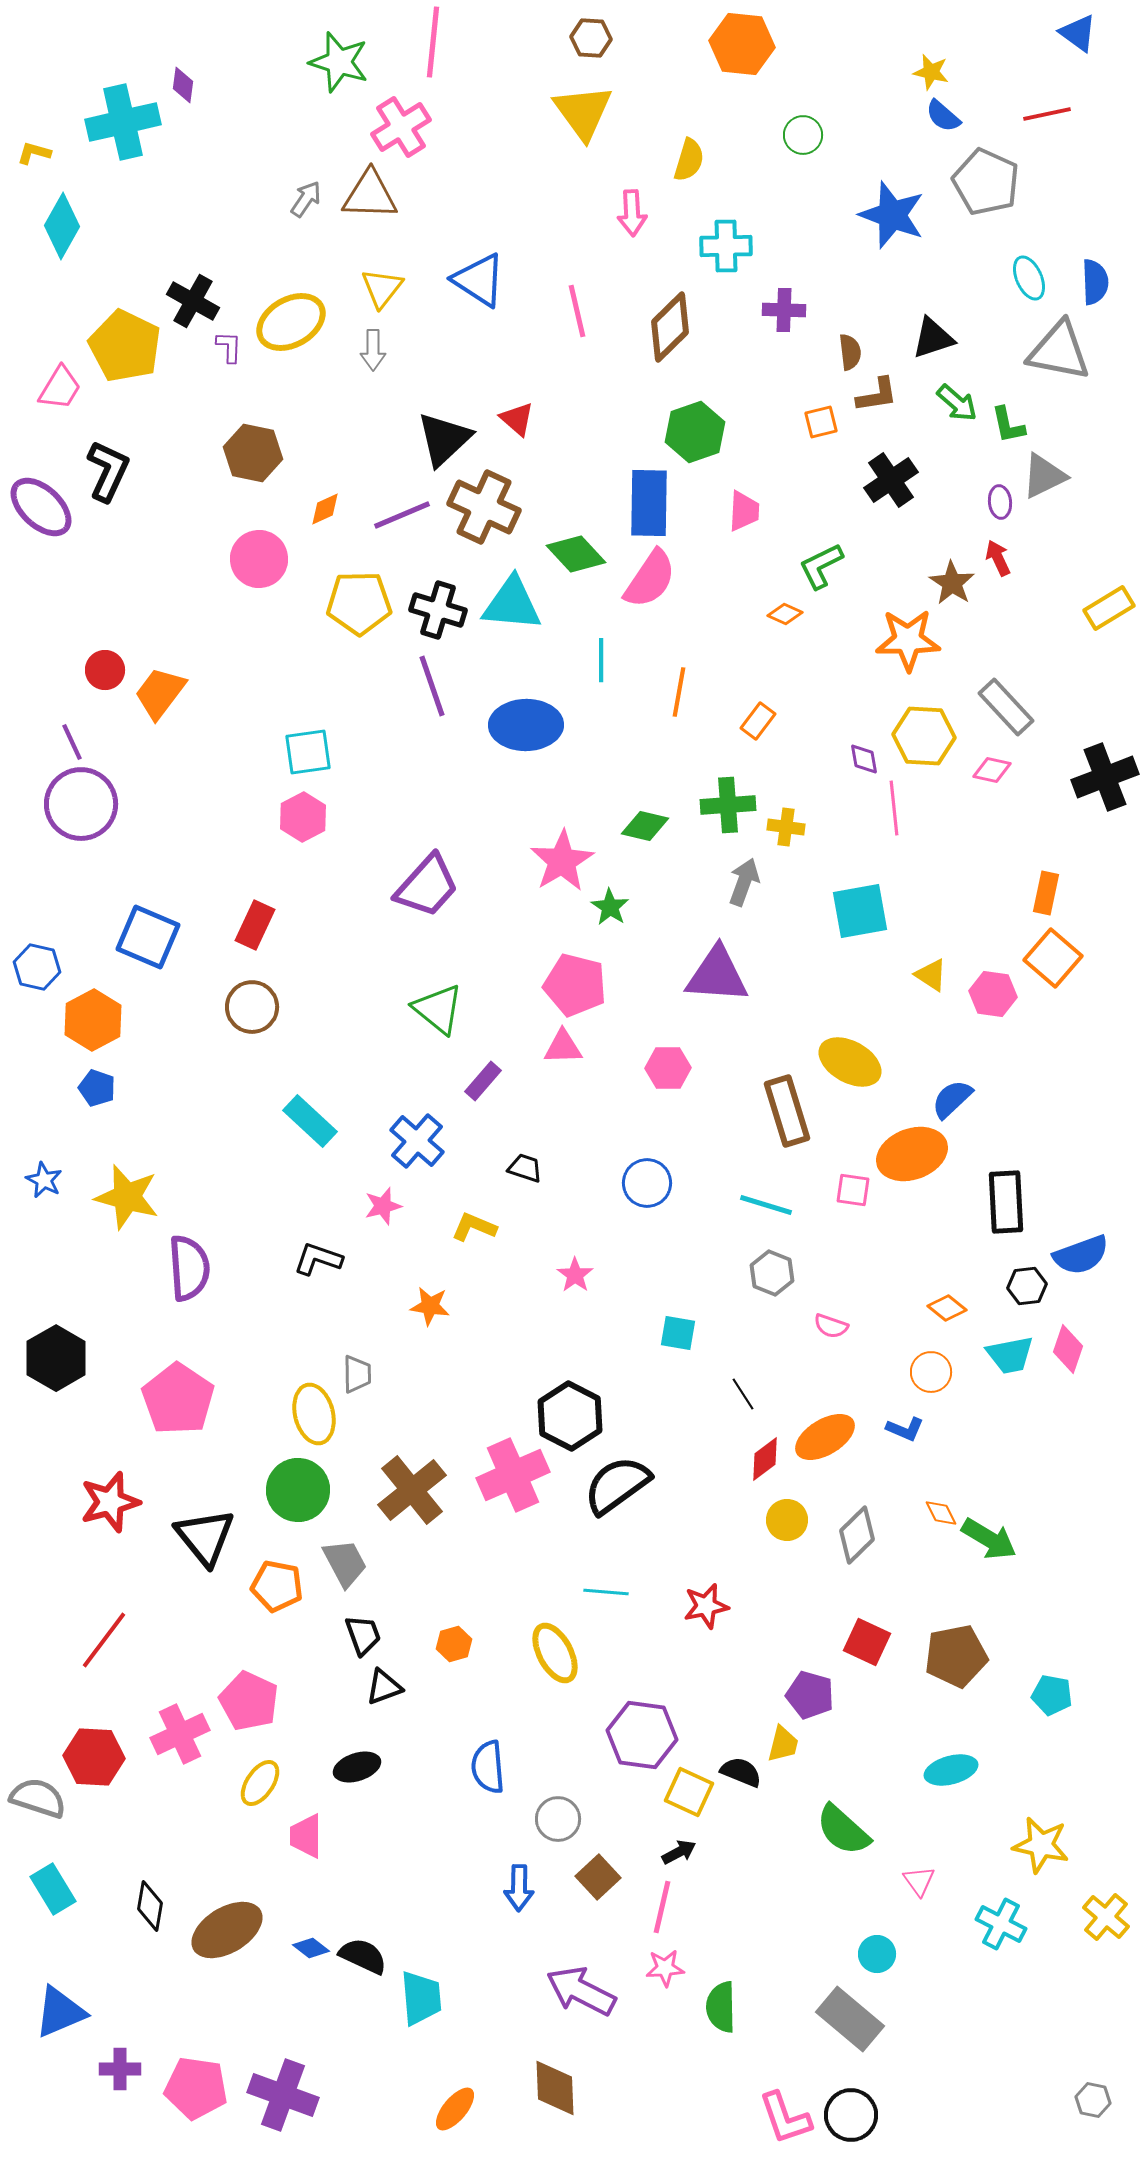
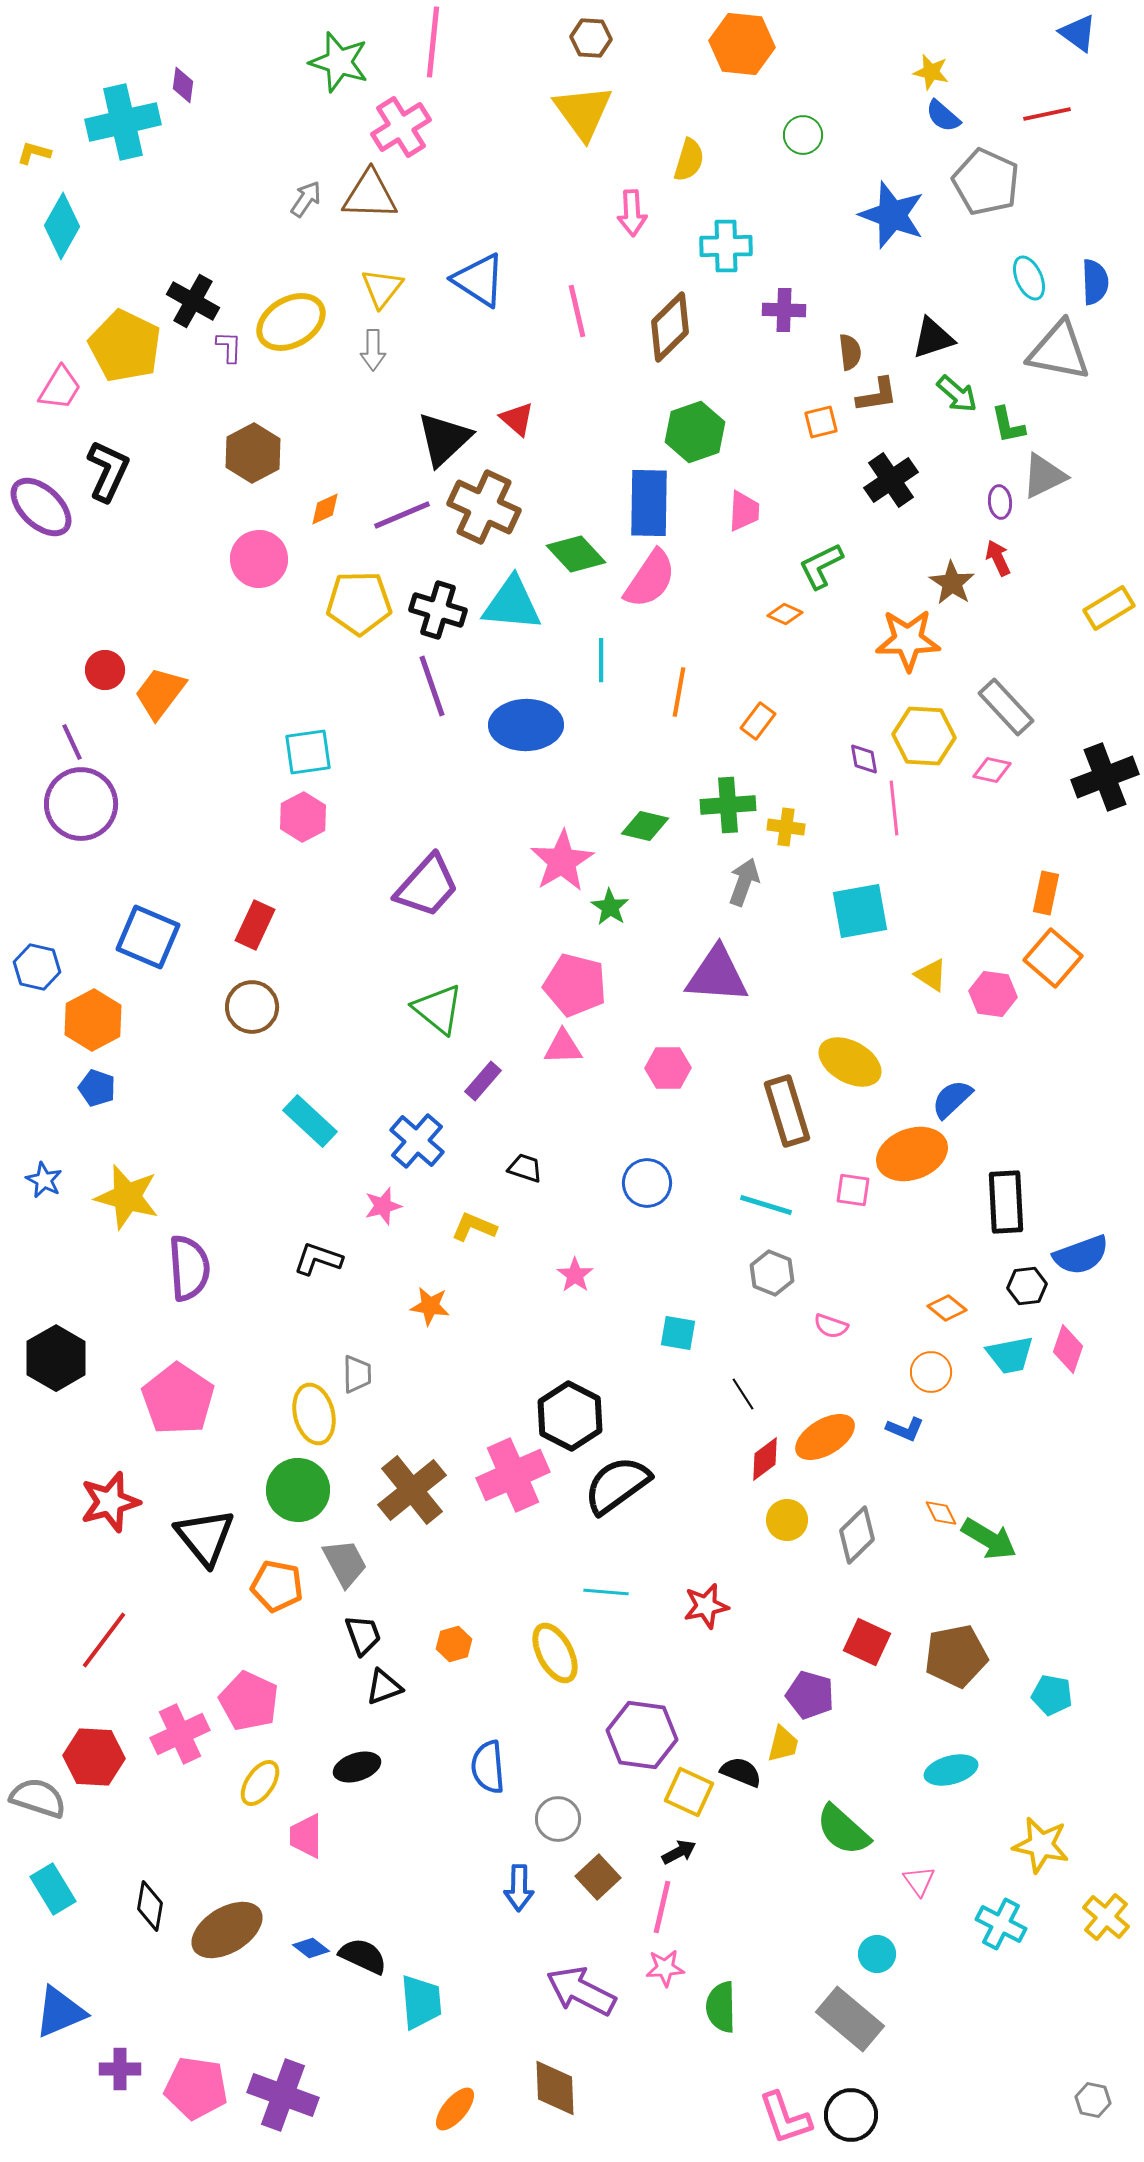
green arrow at (957, 403): moved 9 px up
brown hexagon at (253, 453): rotated 20 degrees clockwise
cyan trapezoid at (421, 1998): moved 4 px down
